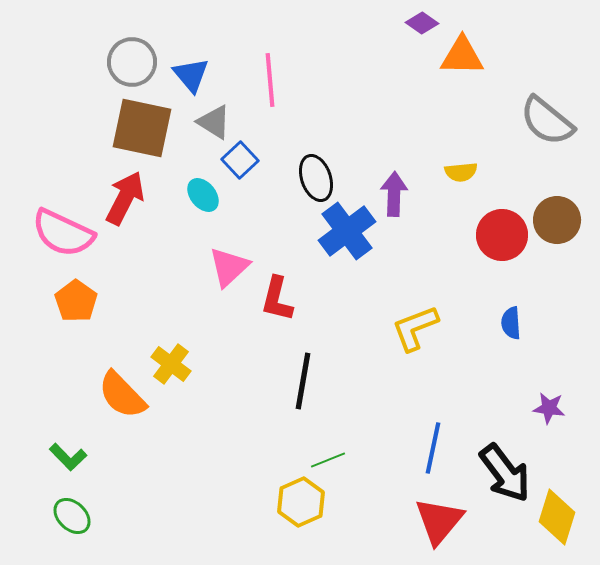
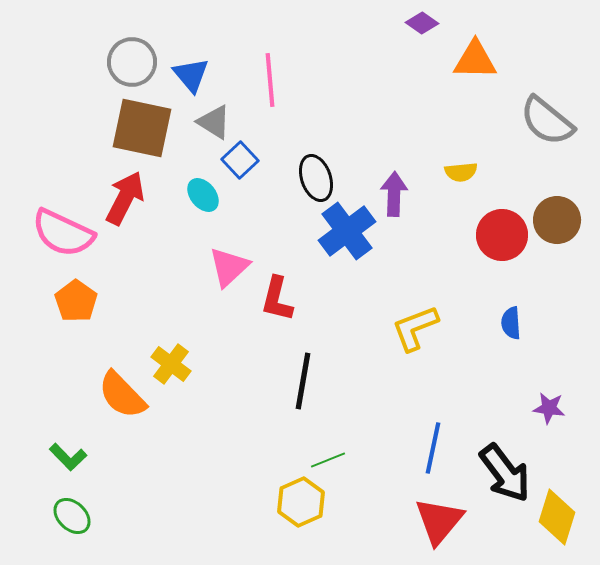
orange triangle: moved 13 px right, 4 px down
